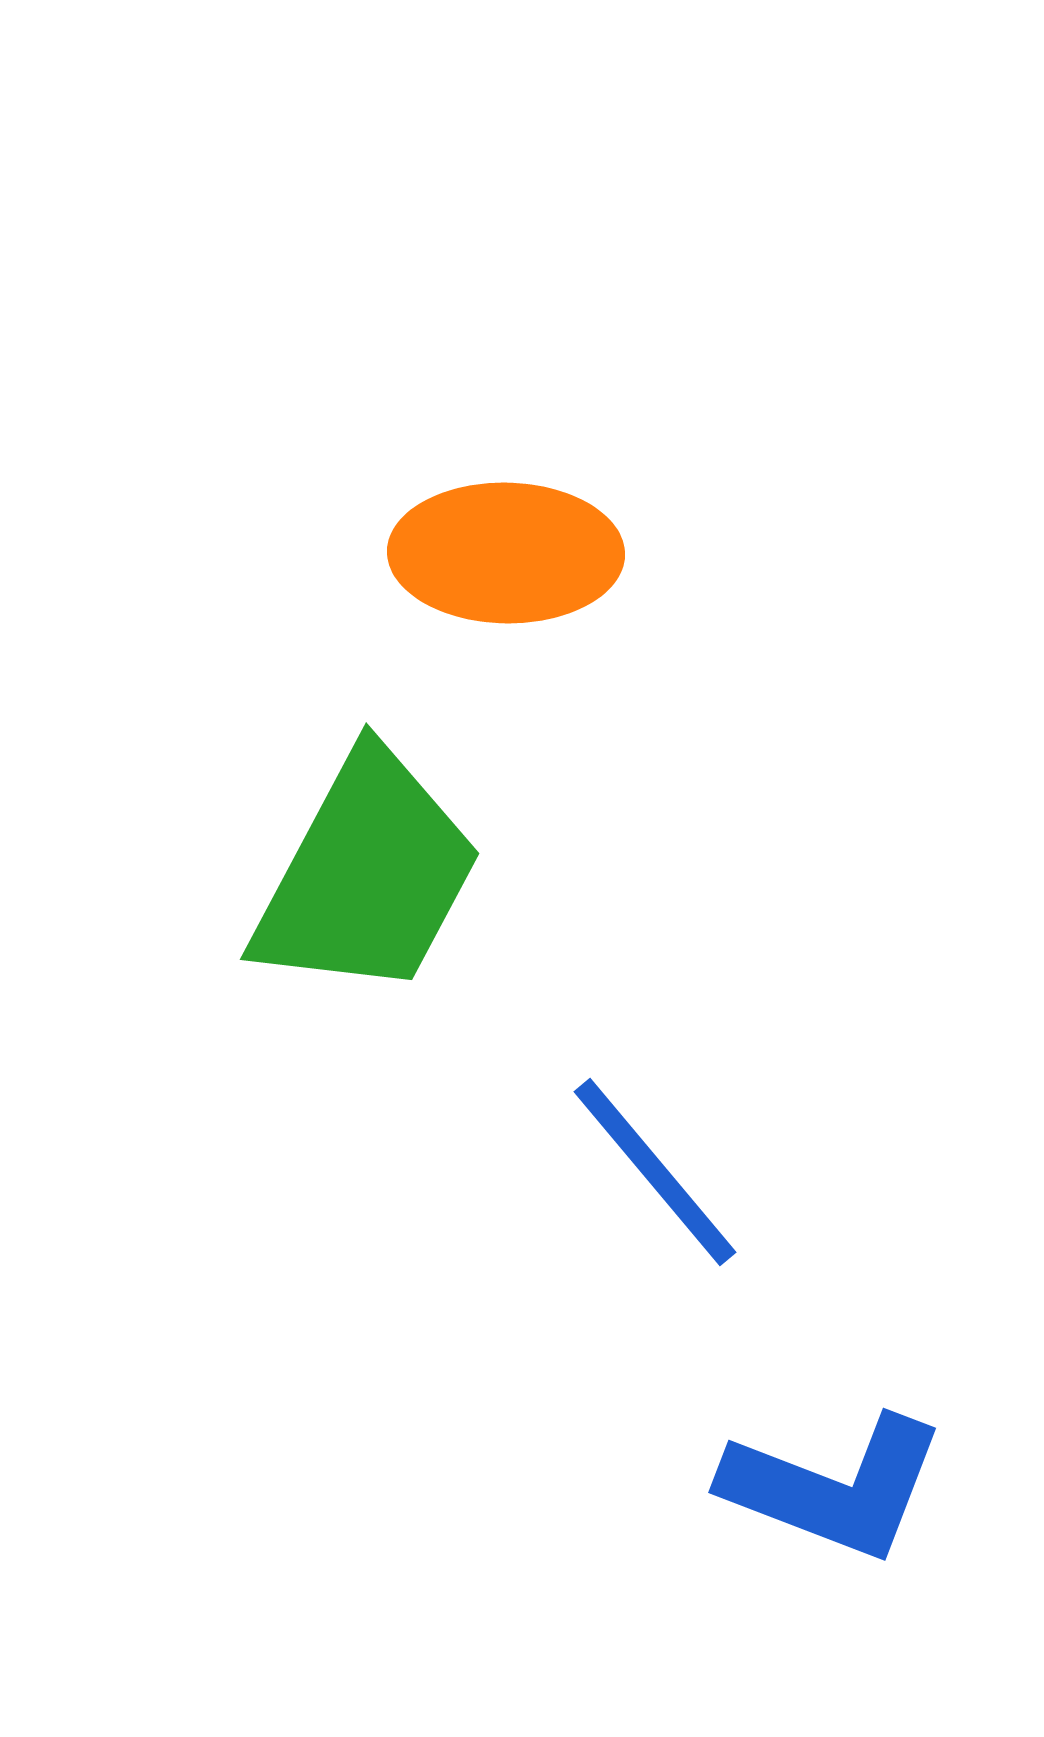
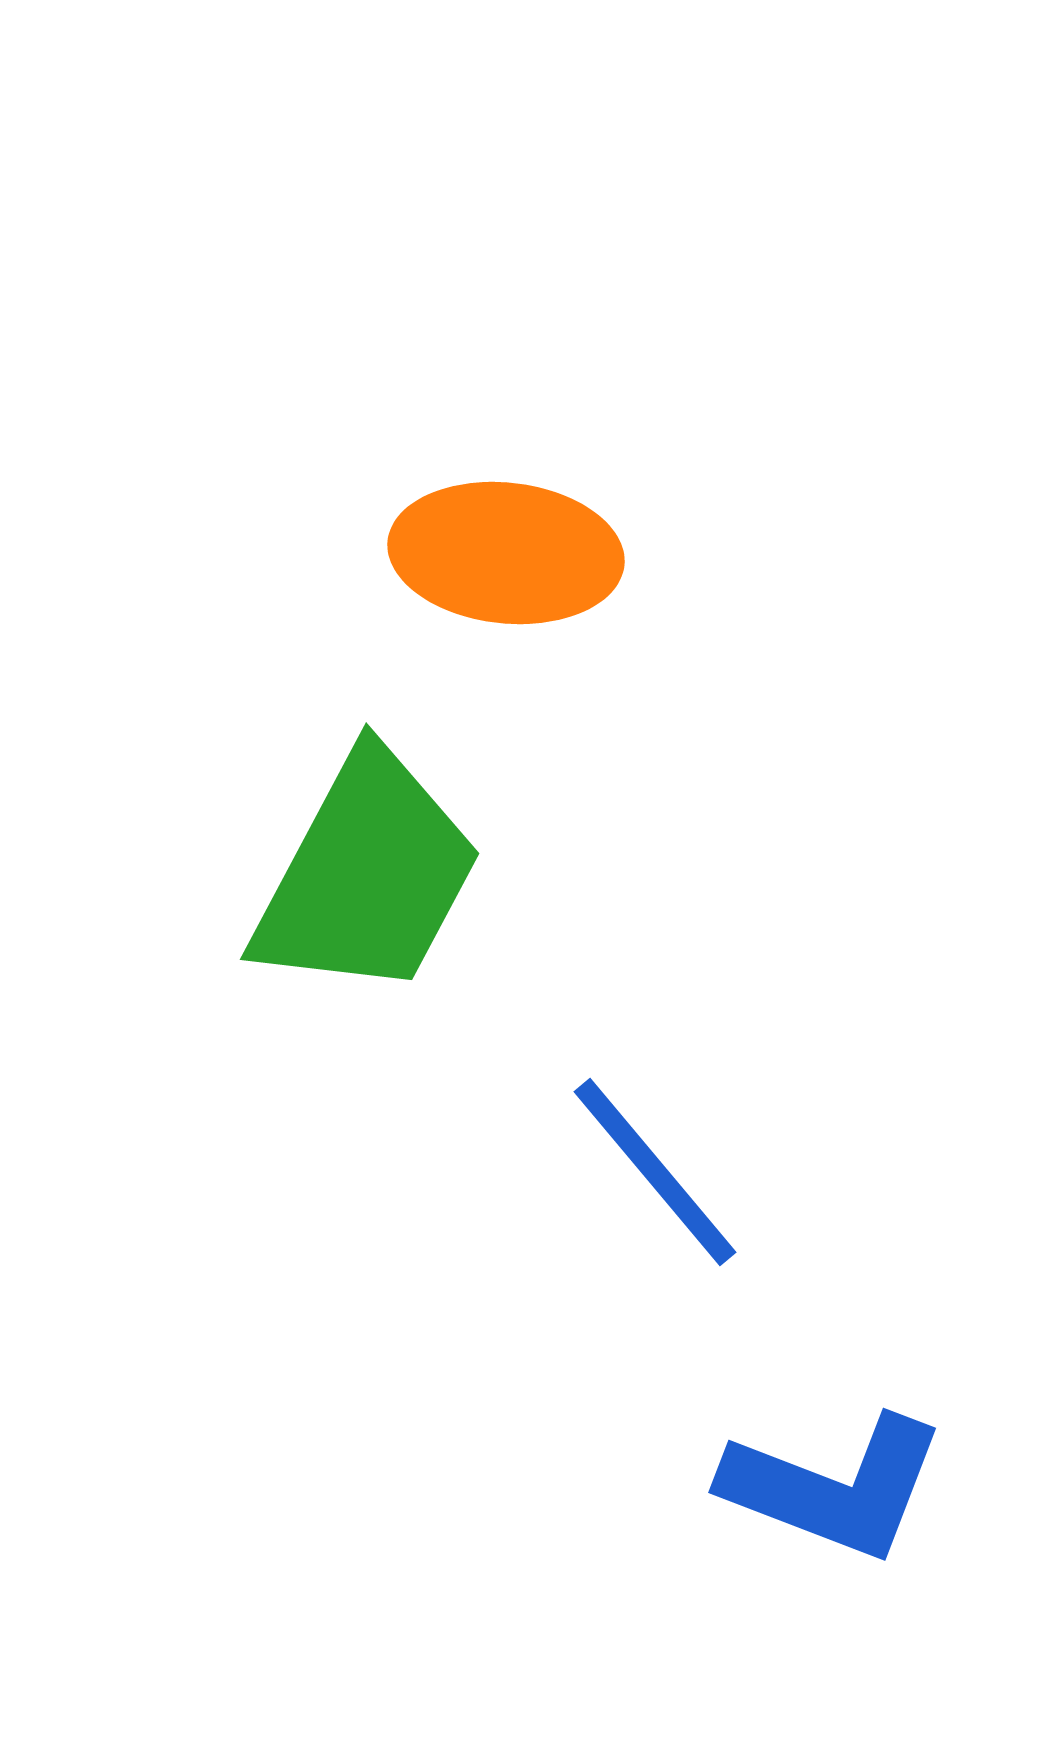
orange ellipse: rotated 5 degrees clockwise
